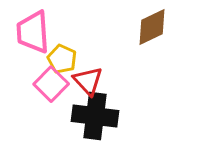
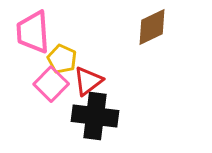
red triangle: rotated 36 degrees clockwise
